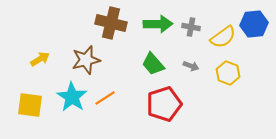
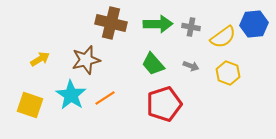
cyan star: moved 1 px left, 2 px up
yellow square: rotated 12 degrees clockwise
